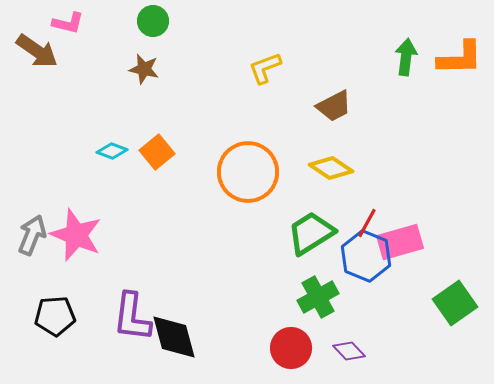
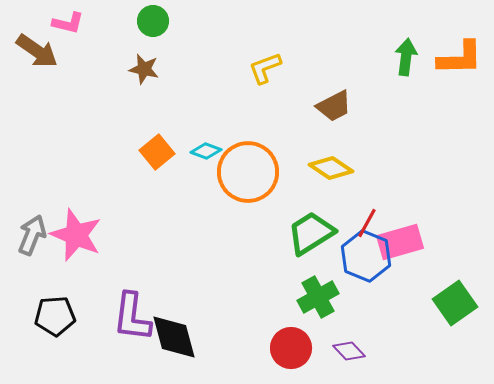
cyan diamond: moved 94 px right
